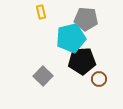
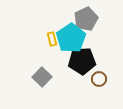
yellow rectangle: moved 11 px right, 27 px down
gray pentagon: rotated 30 degrees counterclockwise
cyan pentagon: rotated 20 degrees counterclockwise
gray square: moved 1 px left, 1 px down
